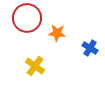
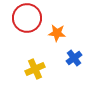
blue cross: moved 16 px left, 10 px down; rotated 21 degrees clockwise
yellow cross: moved 3 px down; rotated 30 degrees clockwise
